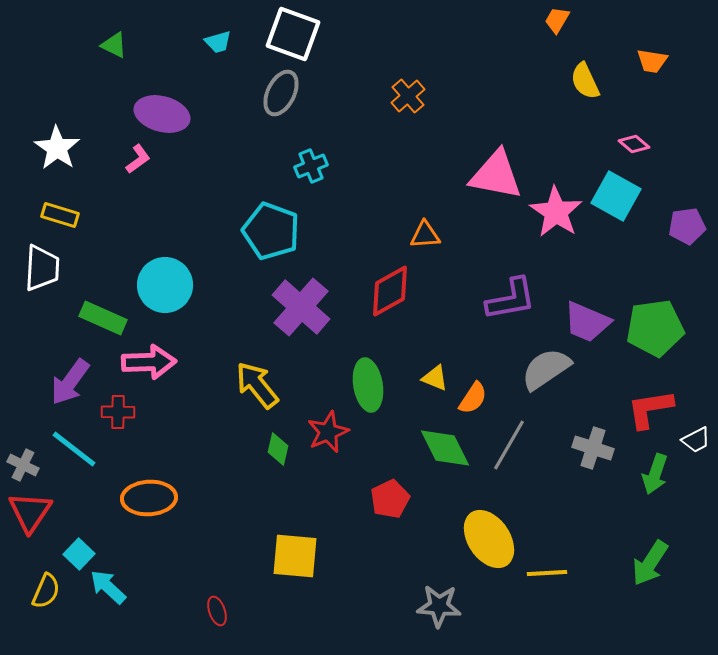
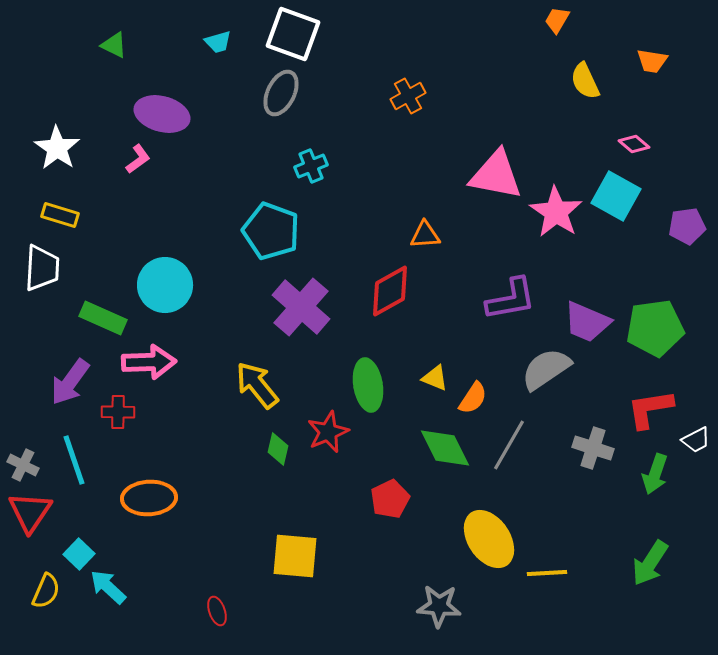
orange cross at (408, 96): rotated 12 degrees clockwise
cyan line at (74, 449): moved 11 px down; rotated 33 degrees clockwise
